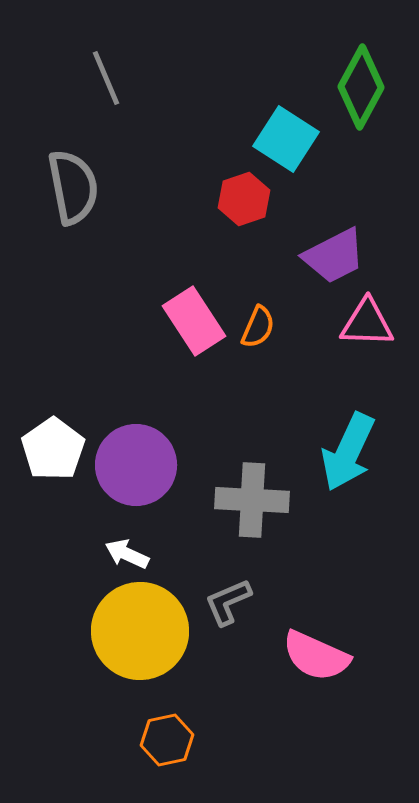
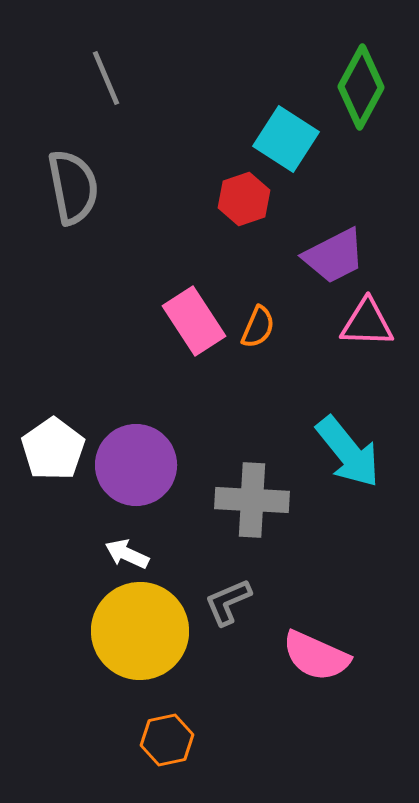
cyan arrow: rotated 64 degrees counterclockwise
